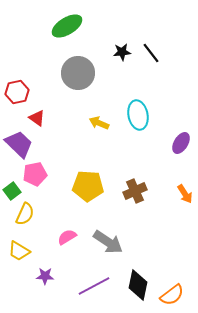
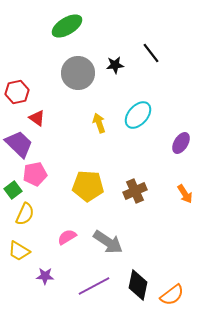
black star: moved 7 px left, 13 px down
cyan ellipse: rotated 52 degrees clockwise
yellow arrow: rotated 48 degrees clockwise
green square: moved 1 px right, 1 px up
